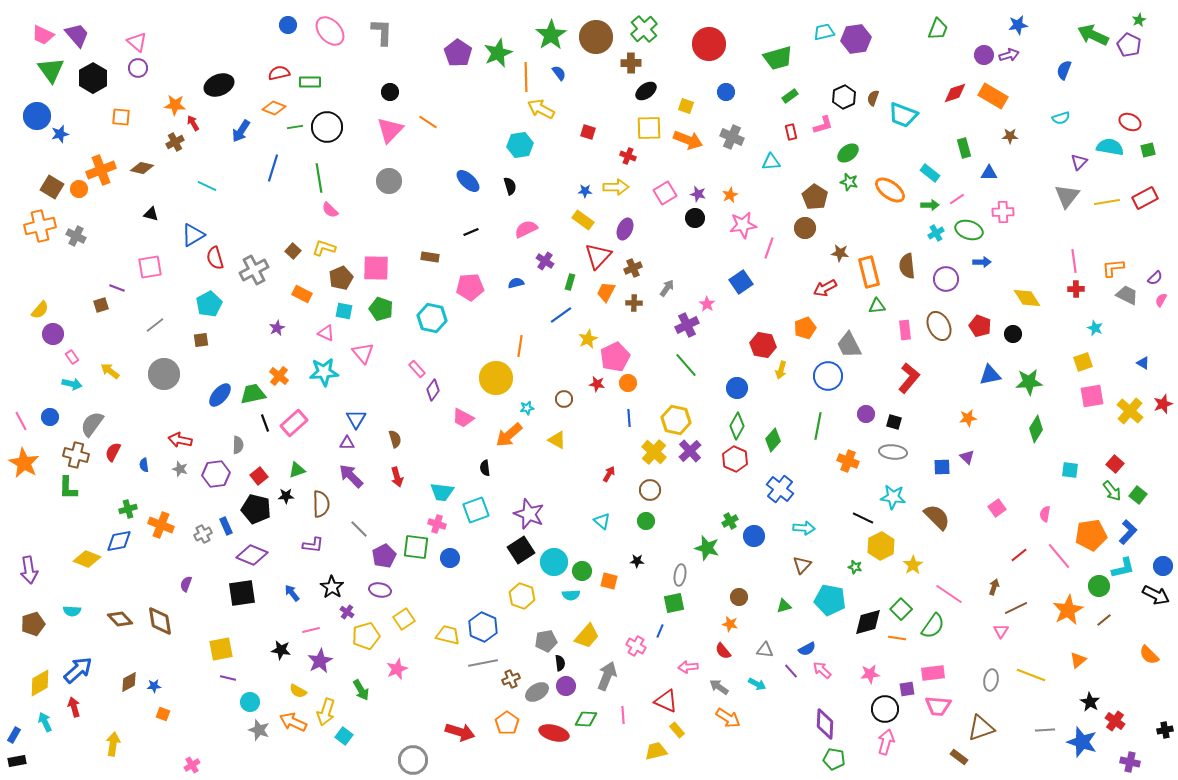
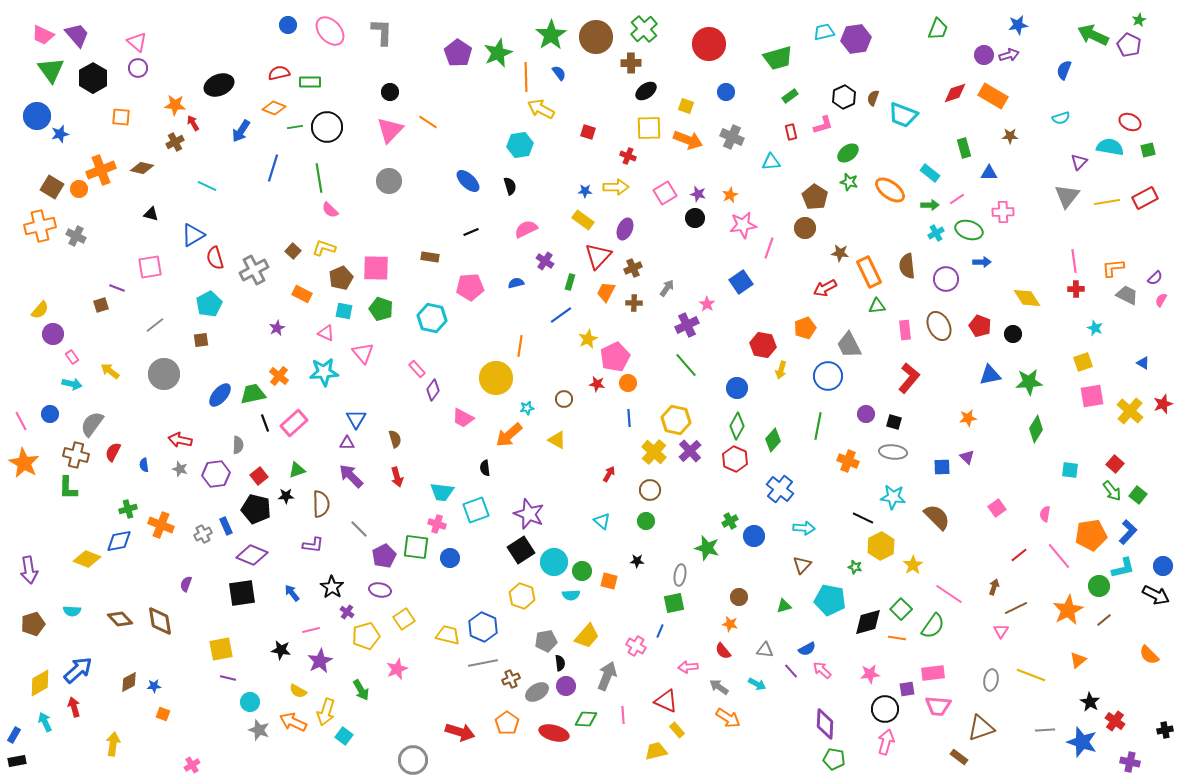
orange rectangle at (869, 272): rotated 12 degrees counterclockwise
blue circle at (50, 417): moved 3 px up
